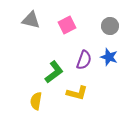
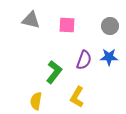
pink square: rotated 30 degrees clockwise
blue star: rotated 18 degrees counterclockwise
green L-shape: rotated 15 degrees counterclockwise
yellow L-shape: moved 4 px down; rotated 105 degrees clockwise
